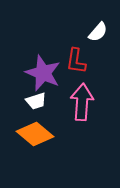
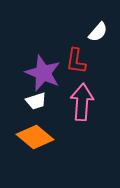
orange diamond: moved 3 px down
